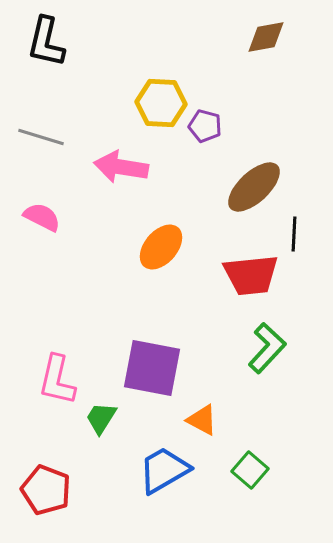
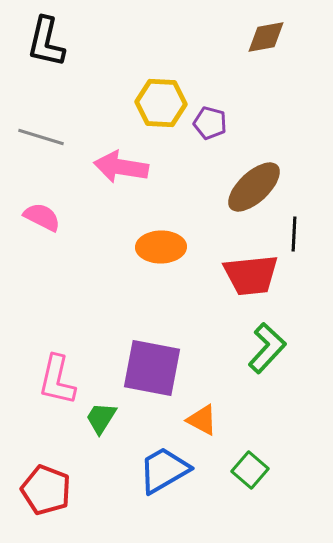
purple pentagon: moved 5 px right, 3 px up
orange ellipse: rotated 48 degrees clockwise
